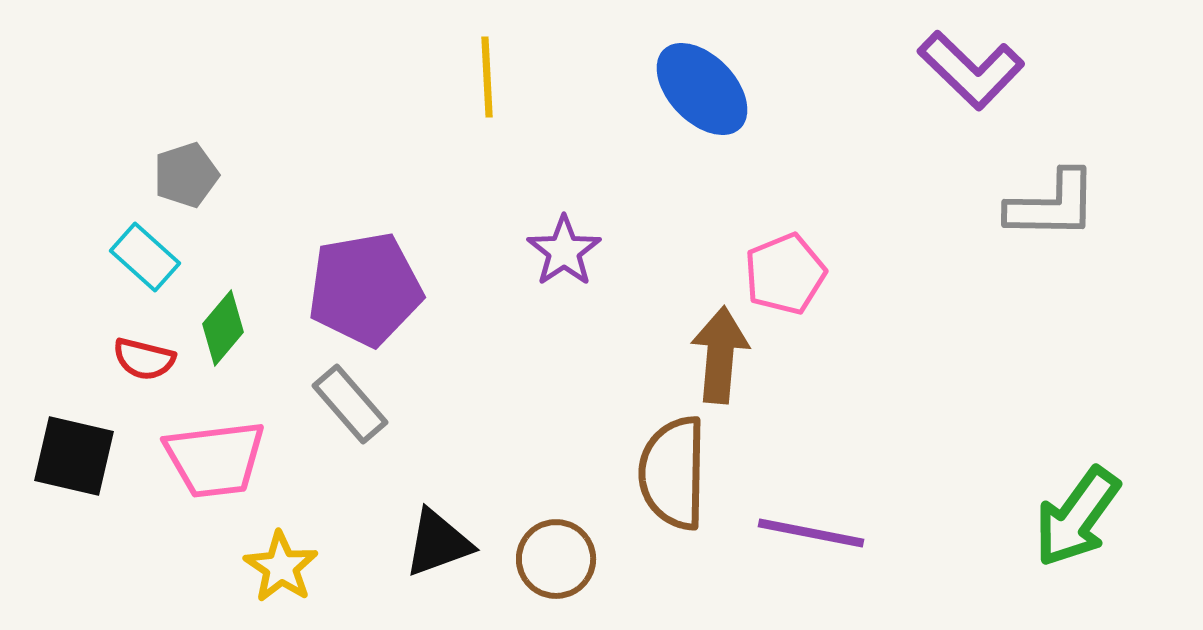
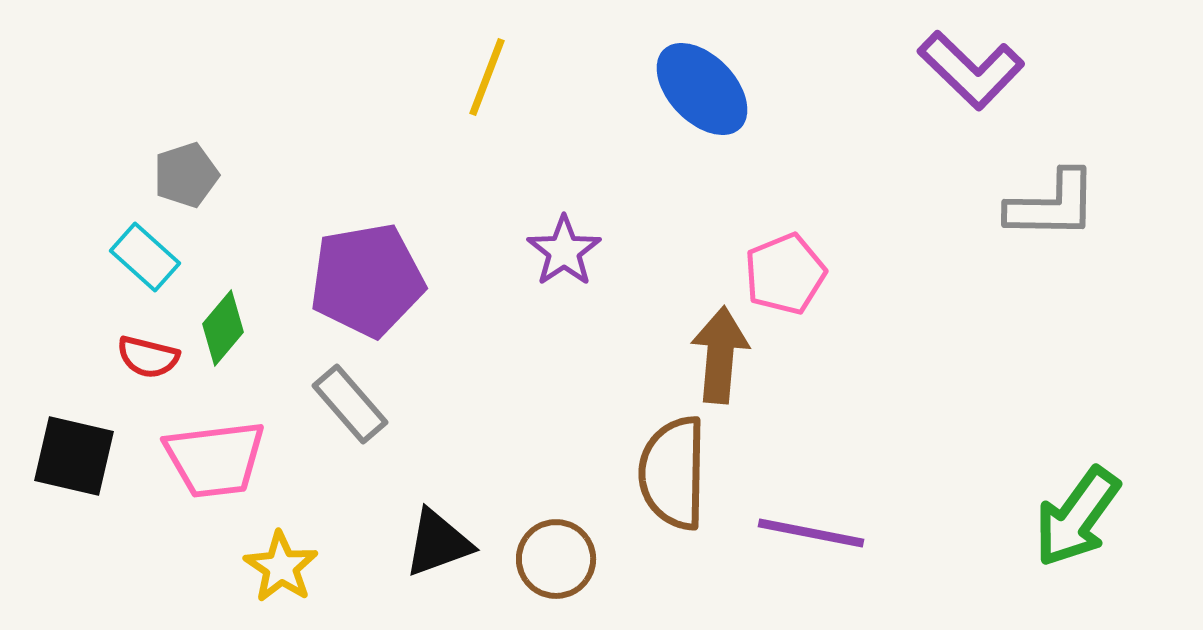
yellow line: rotated 24 degrees clockwise
purple pentagon: moved 2 px right, 9 px up
red semicircle: moved 4 px right, 2 px up
